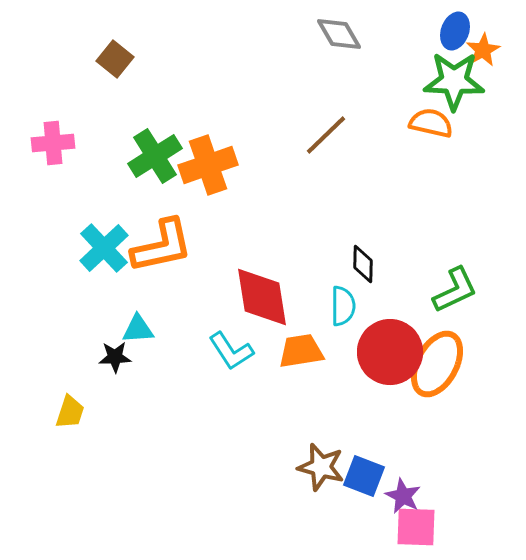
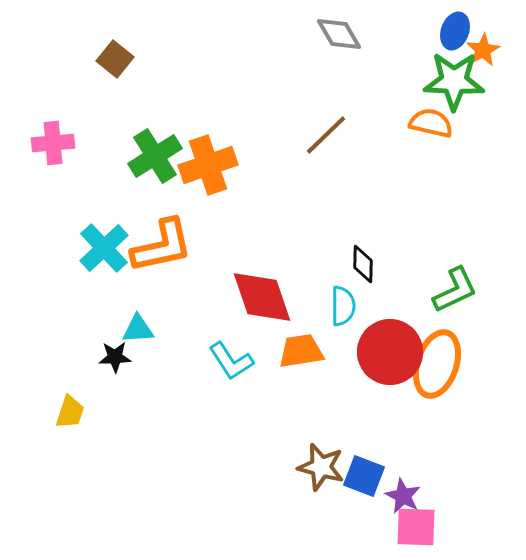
red diamond: rotated 10 degrees counterclockwise
cyan L-shape: moved 10 px down
orange ellipse: rotated 10 degrees counterclockwise
